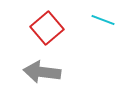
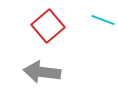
red square: moved 1 px right, 2 px up
